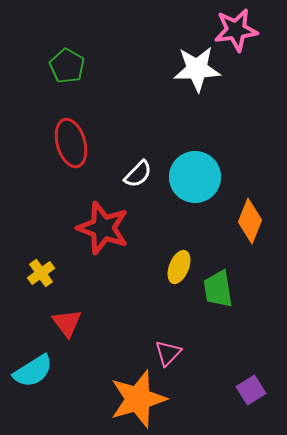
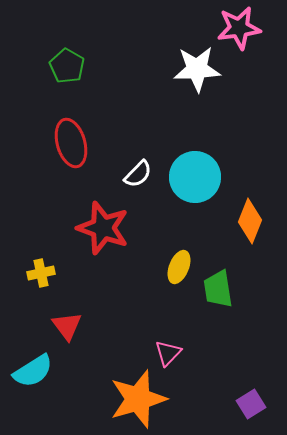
pink star: moved 3 px right, 2 px up
yellow cross: rotated 24 degrees clockwise
red triangle: moved 3 px down
purple square: moved 14 px down
